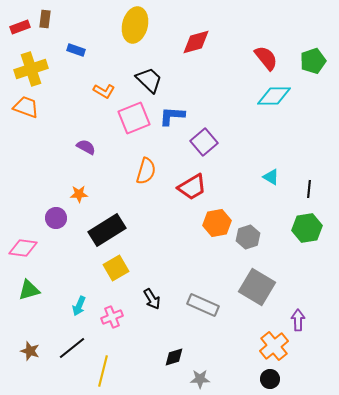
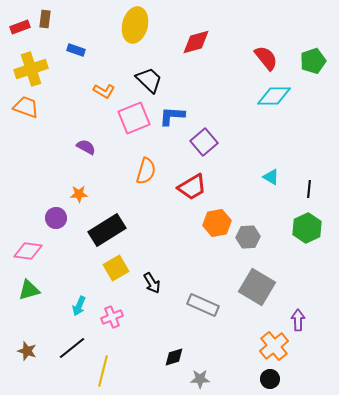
green hexagon at (307, 228): rotated 16 degrees counterclockwise
gray hexagon at (248, 237): rotated 15 degrees clockwise
pink diamond at (23, 248): moved 5 px right, 3 px down
black arrow at (152, 299): moved 16 px up
brown star at (30, 351): moved 3 px left
